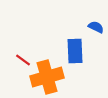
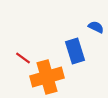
blue rectangle: rotated 15 degrees counterclockwise
red line: moved 2 px up
